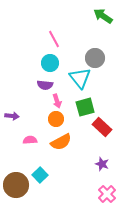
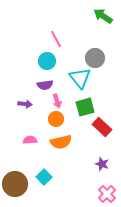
pink line: moved 2 px right
cyan circle: moved 3 px left, 2 px up
purple semicircle: rotated 14 degrees counterclockwise
purple arrow: moved 13 px right, 12 px up
orange semicircle: rotated 15 degrees clockwise
cyan square: moved 4 px right, 2 px down
brown circle: moved 1 px left, 1 px up
